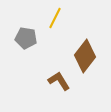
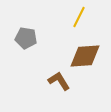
yellow line: moved 24 px right, 1 px up
brown diamond: rotated 48 degrees clockwise
